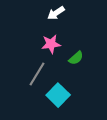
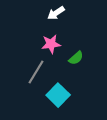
gray line: moved 1 px left, 2 px up
